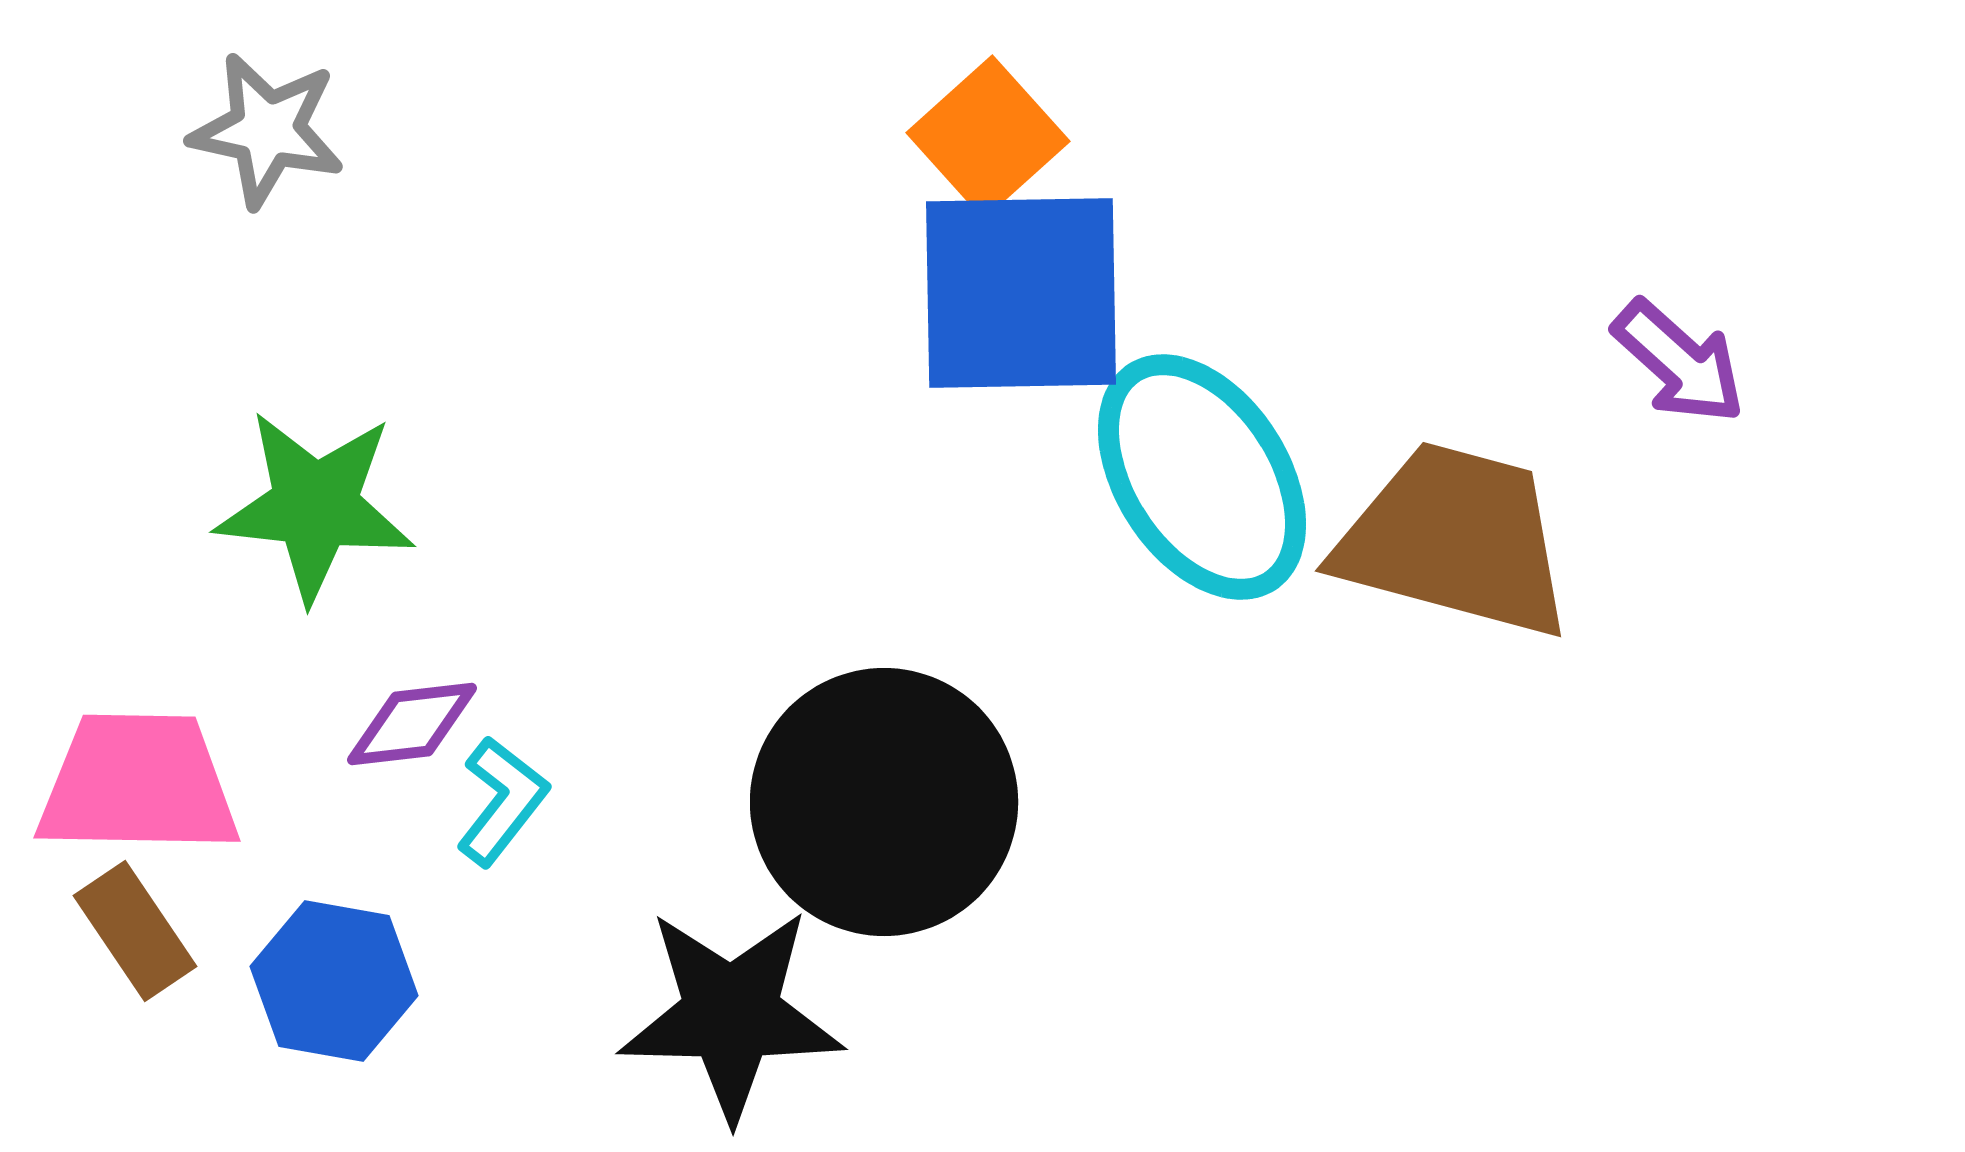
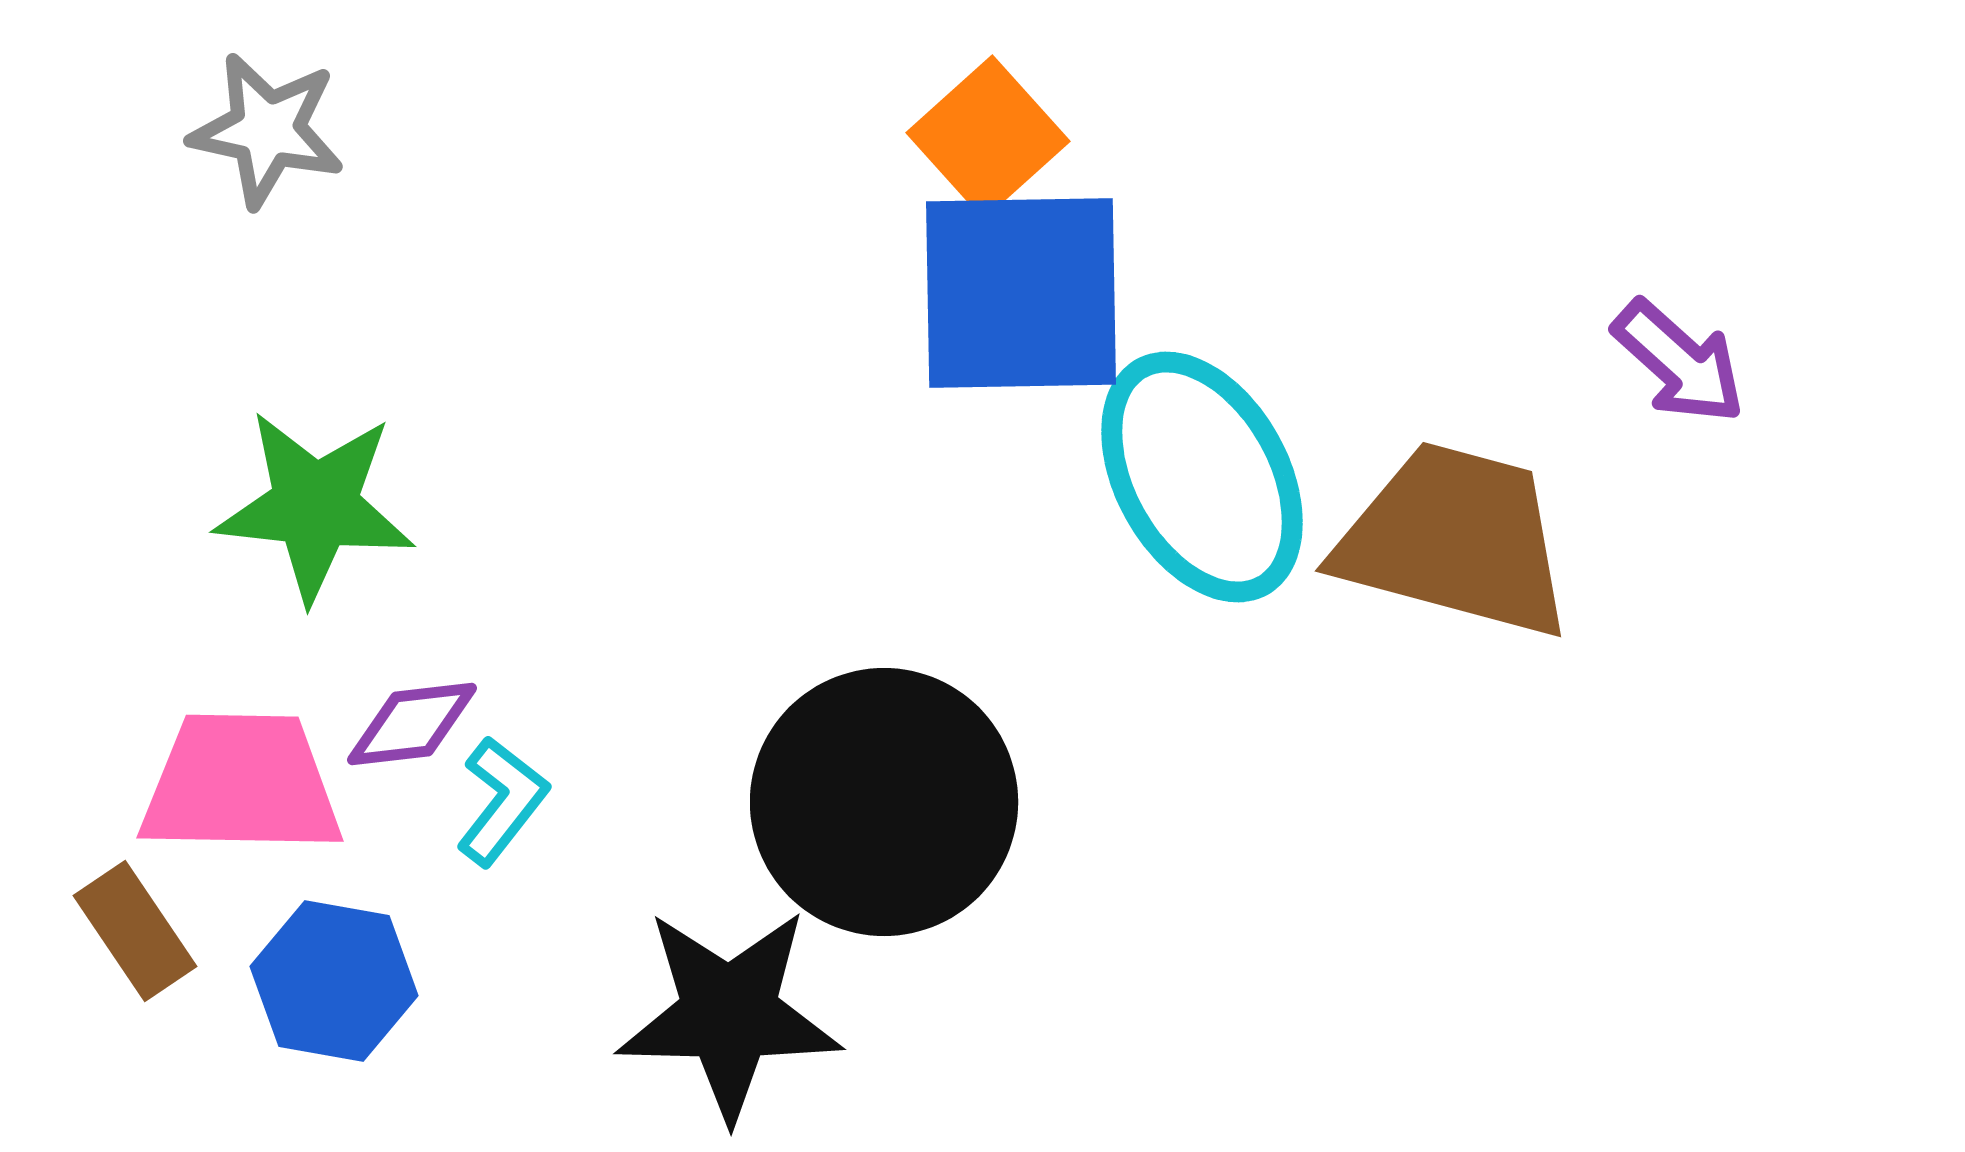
cyan ellipse: rotated 4 degrees clockwise
pink trapezoid: moved 103 px right
black star: moved 2 px left
